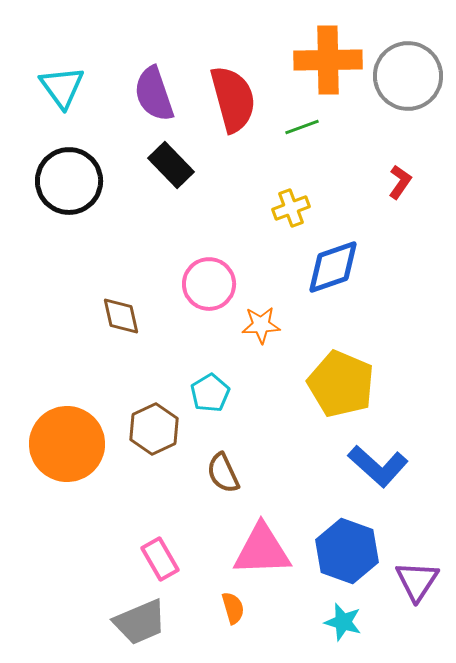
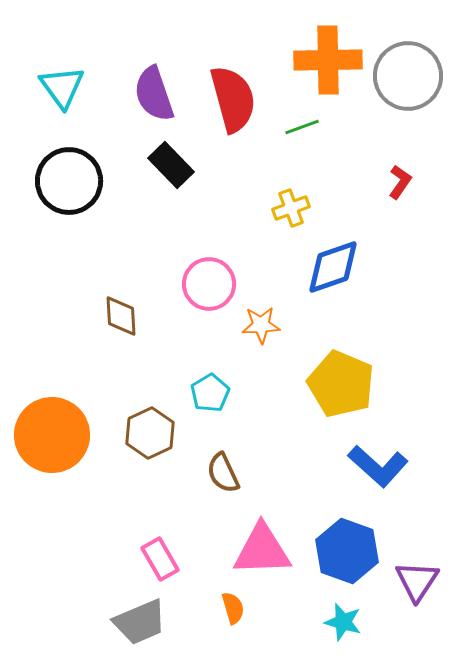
brown diamond: rotated 9 degrees clockwise
brown hexagon: moved 4 px left, 4 px down
orange circle: moved 15 px left, 9 px up
